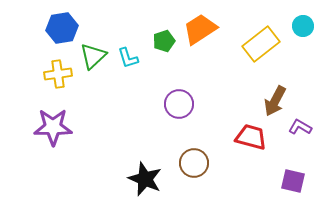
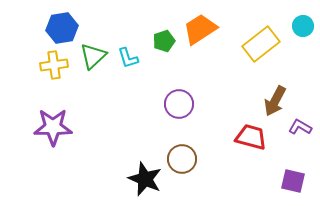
yellow cross: moved 4 px left, 9 px up
brown circle: moved 12 px left, 4 px up
